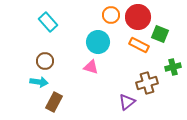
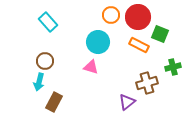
cyan arrow: rotated 96 degrees clockwise
